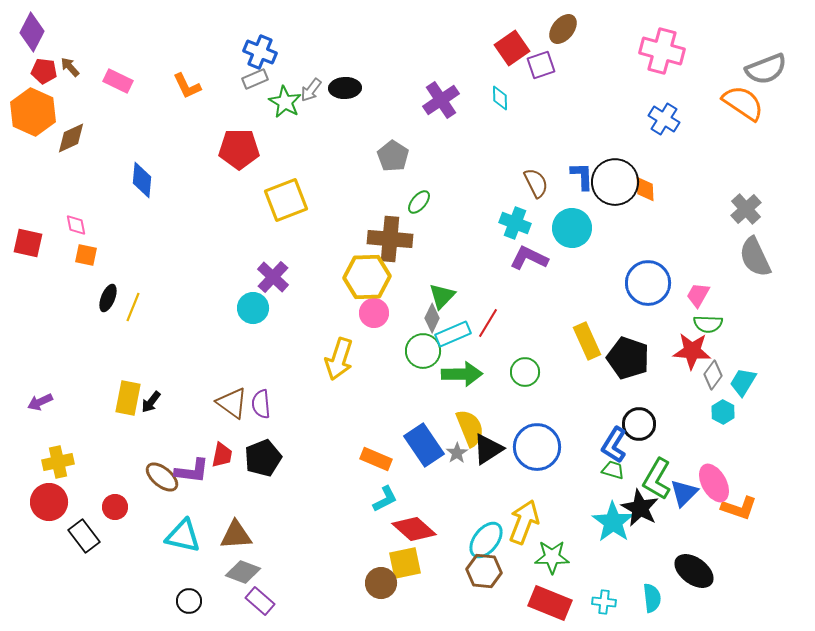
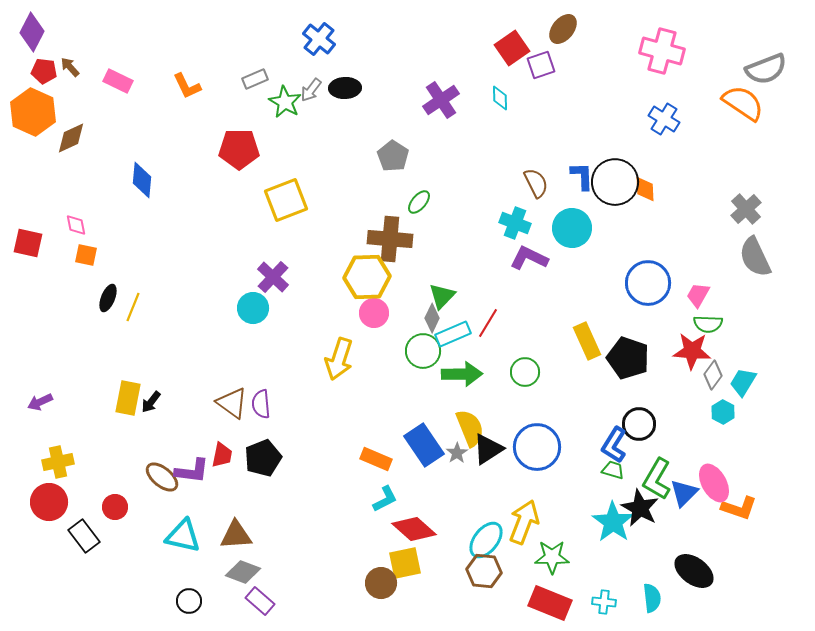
blue cross at (260, 52): moved 59 px right, 13 px up; rotated 16 degrees clockwise
